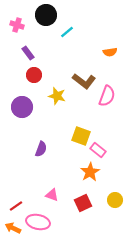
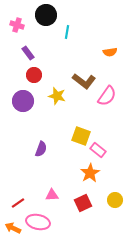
cyan line: rotated 40 degrees counterclockwise
pink semicircle: rotated 15 degrees clockwise
purple circle: moved 1 px right, 6 px up
orange star: moved 1 px down
pink triangle: rotated 24 degrees counterclockwise
red line: moved 2 px right, 3 px up
